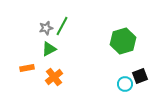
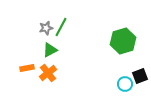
green line: moved 1 px left, 1 px down
green triangle: moved 1 px right, 1 px down
orange cross: moved 6 px left, 4 px up
